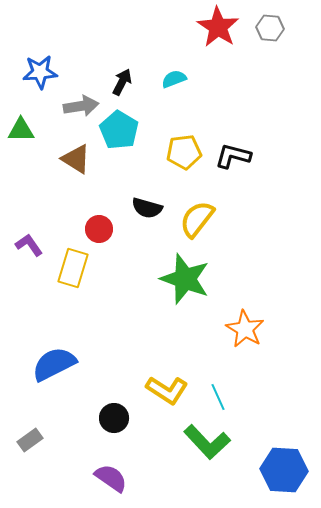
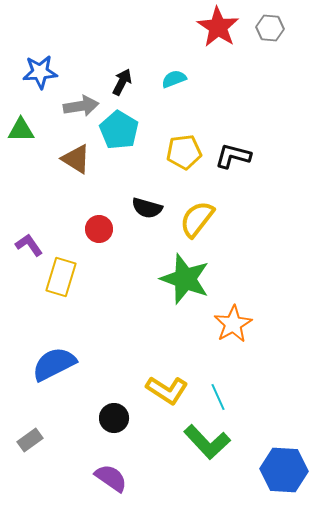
yellow rectangle: moved 12 px left, 9 px down
orange star: moved 12 px left, 5 px up; rotated 12 degrees clockwise
